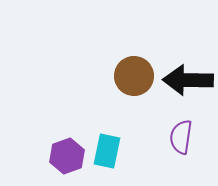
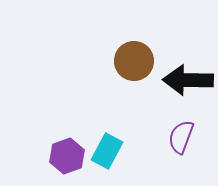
brown circle: moved 15 px up
purple semicircle: rotated 12 degrees clockwise
cyan rectangle: rotated 16 degrees clockwise
